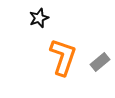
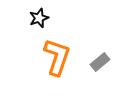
orange L-shape: moved 6 px left
